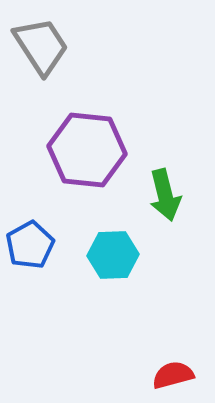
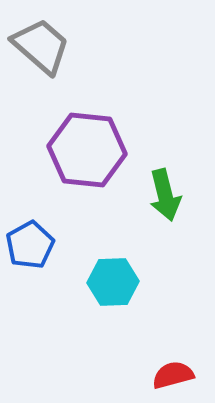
gray trapezoid: rotated 16 degrees counterclockwise
cyan hexagon: moved 27 px down
